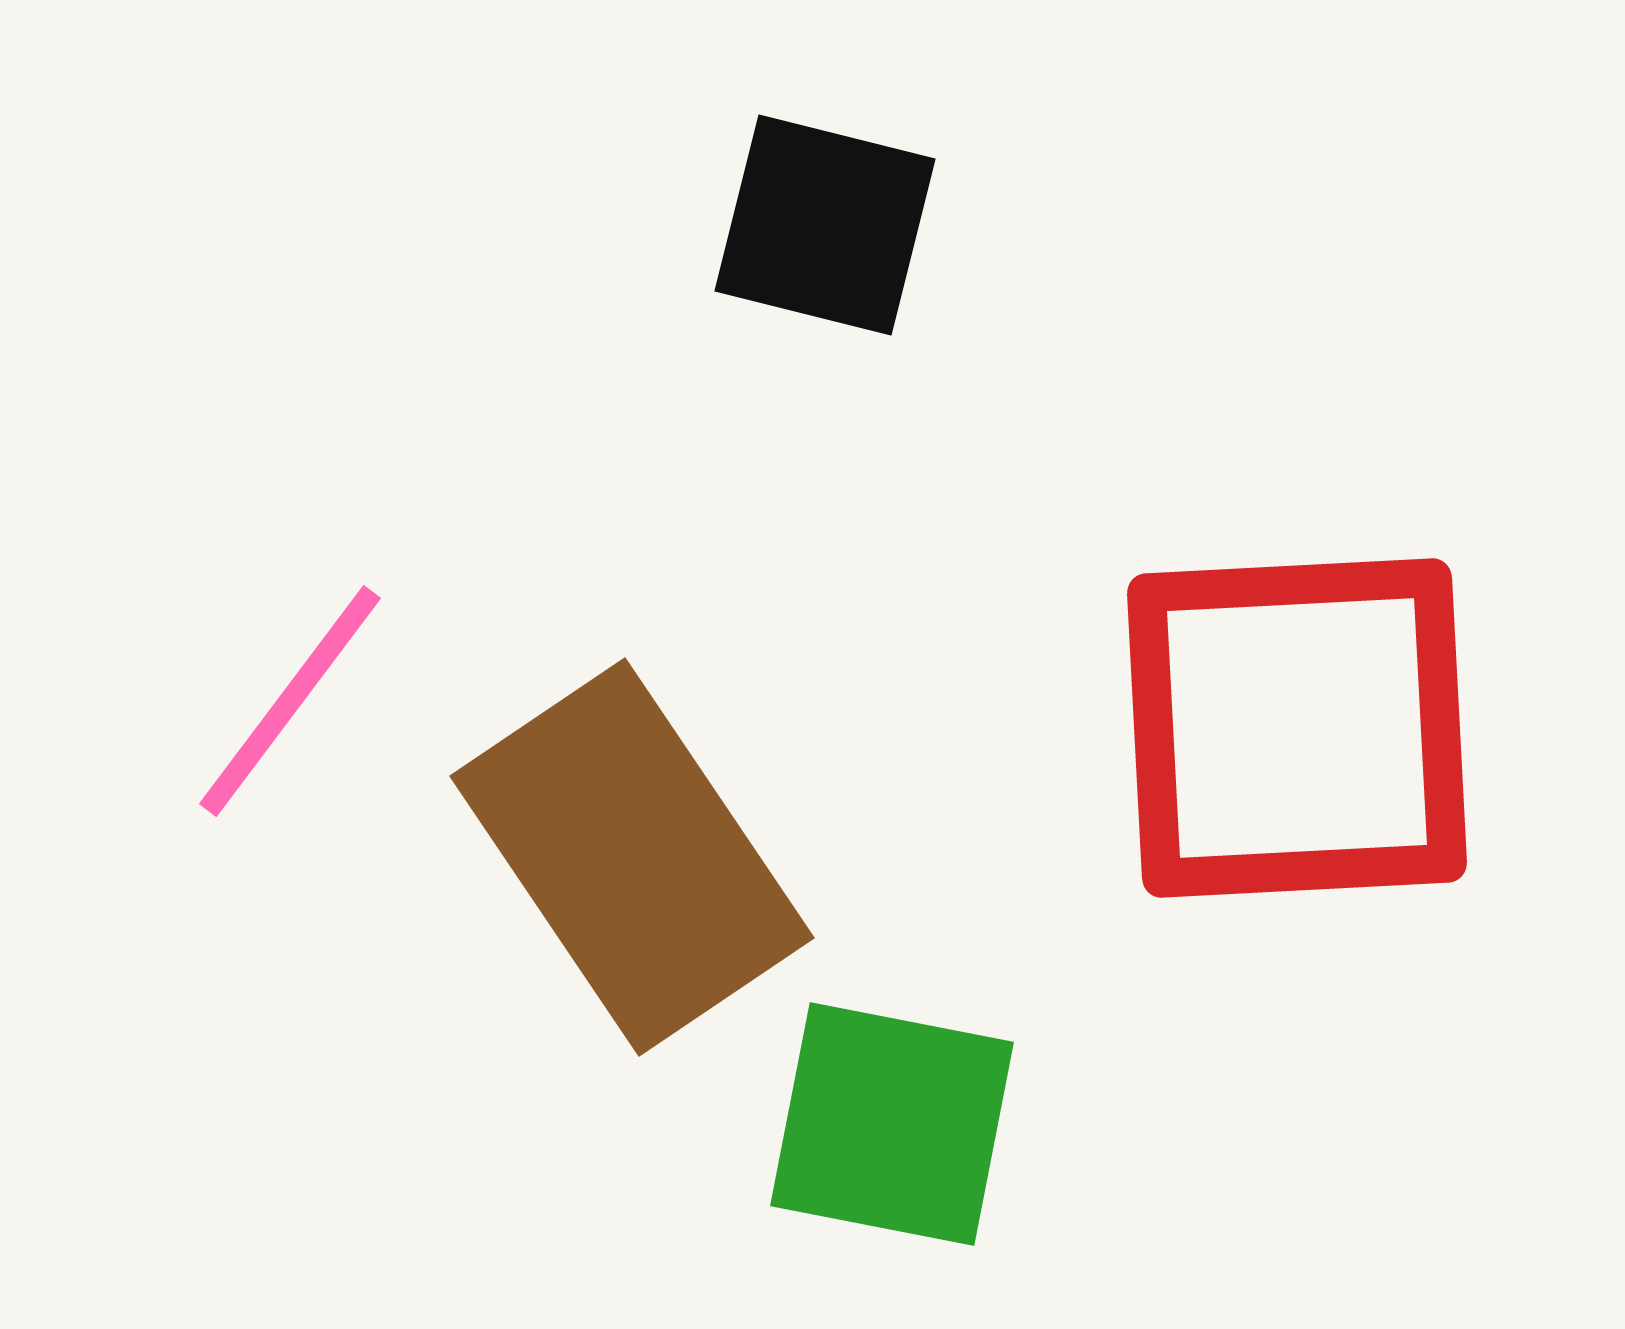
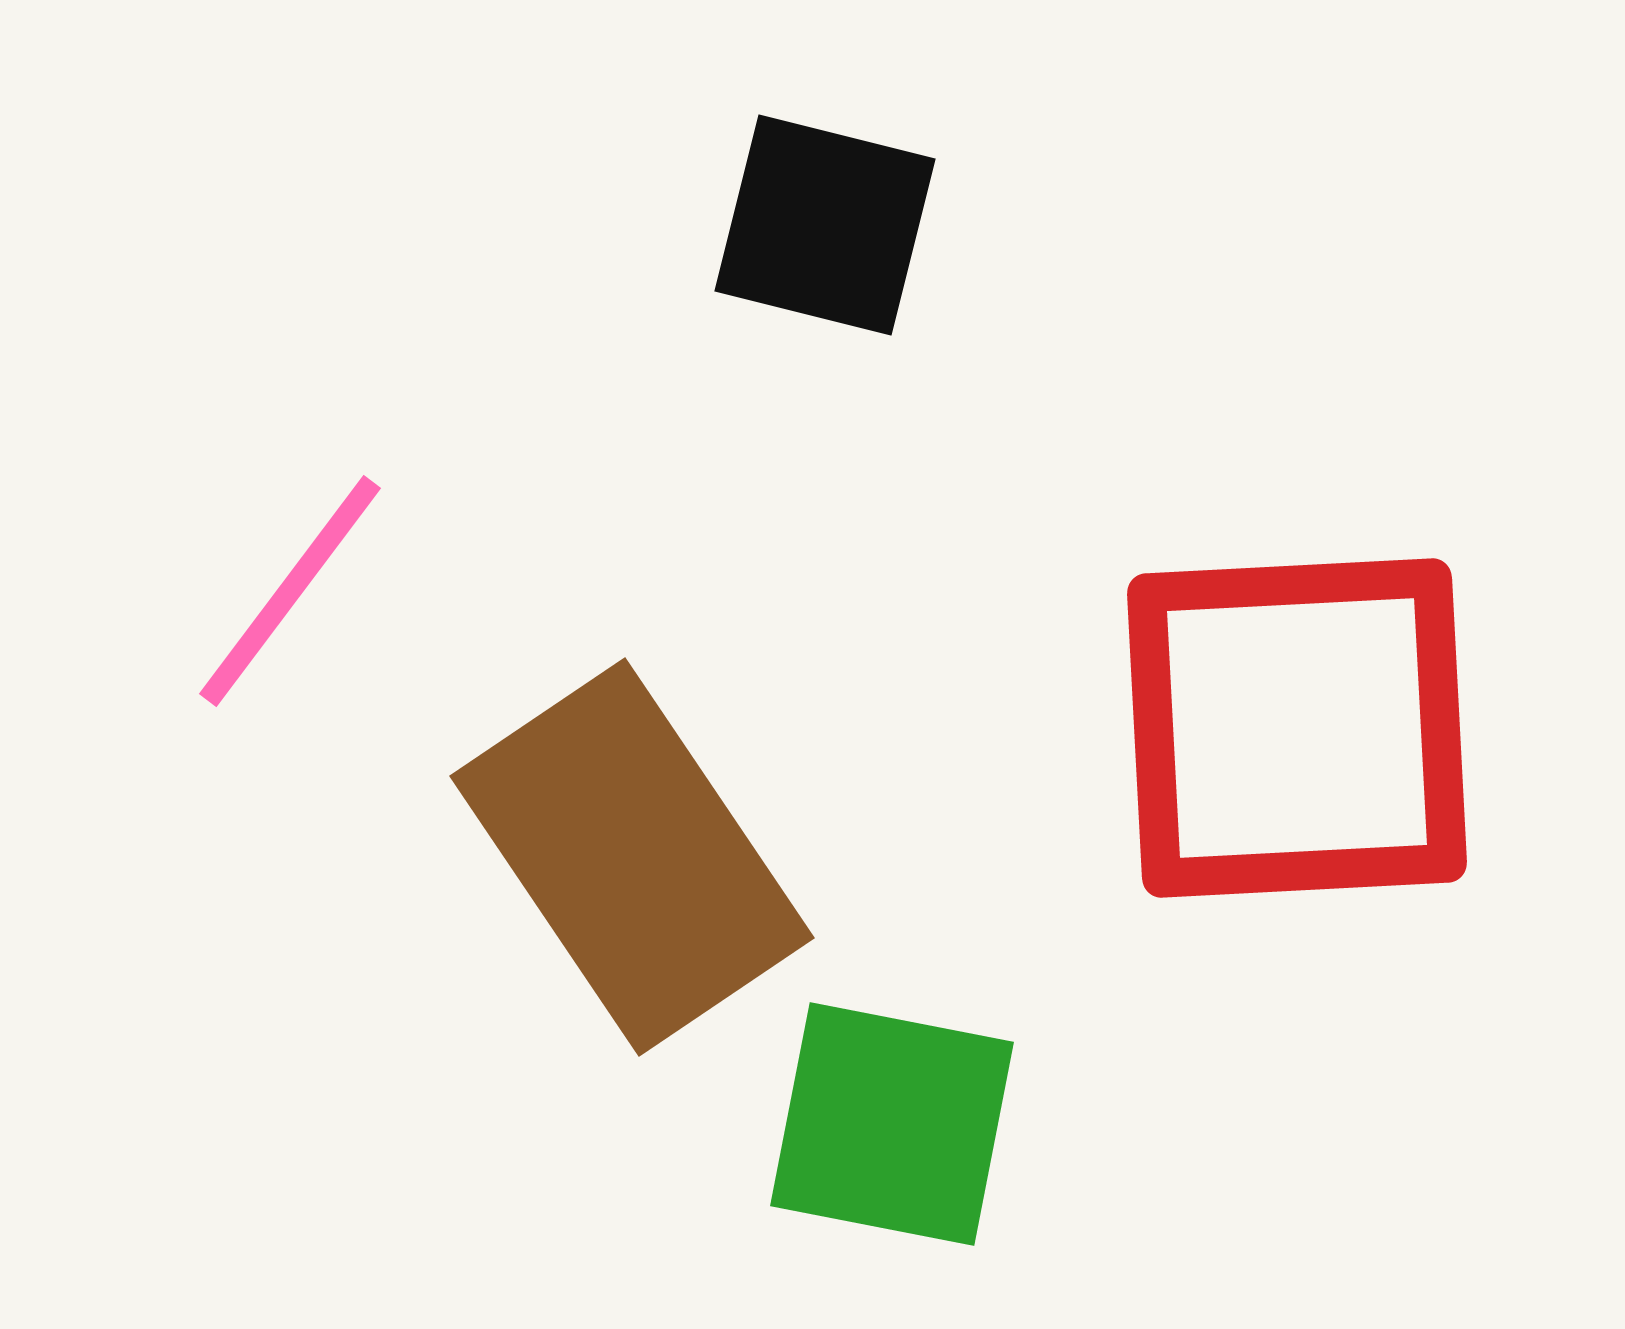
pink line: moved 110 px up
